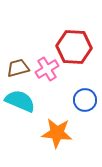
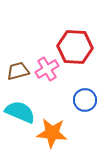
red hexagon: moved 1 px right
brown trapezoid: moved 3 px down
cyan semicircle: moved 11 px down
orange star: moved 5 px left
